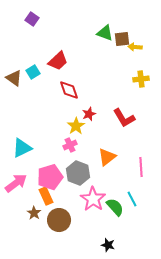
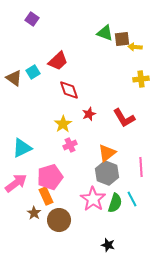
yellow star: moved 13 px left, 2 px up
orange triangle: moved 4 px up
gray hexagon: moved 29 px right
green semicircle: moved 4 px up; rotated 60 degrees clockwise
